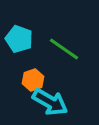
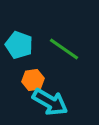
cyan pentagon: moved 6 px down
orange hexagon: rotated 10 degrees clockwise
